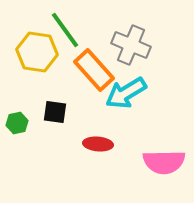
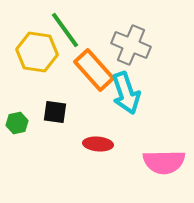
cyan arrow: rotated 78 degrees counterclockwise
